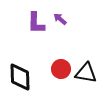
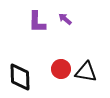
purple arrow: moved 5 px right
purple L-shape: moved 1 px right, 1 px up
black triangle: moved 1 px up
